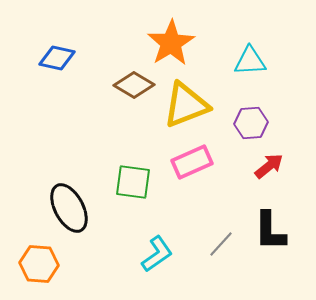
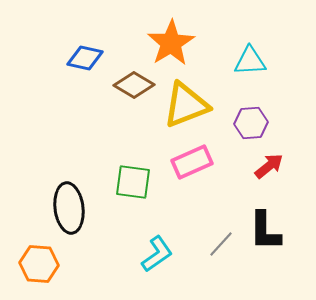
blue diamond: moved 28 px right
black ellipse: rotated 21 degrees clockwise
black L-shape: moved 5 px left
